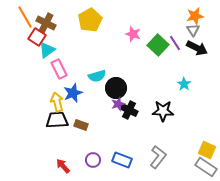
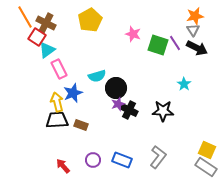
green square: rotated 25 degrees counterclockwise
